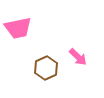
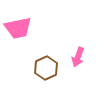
pink arrow: rotated 66 degrees clockwise
